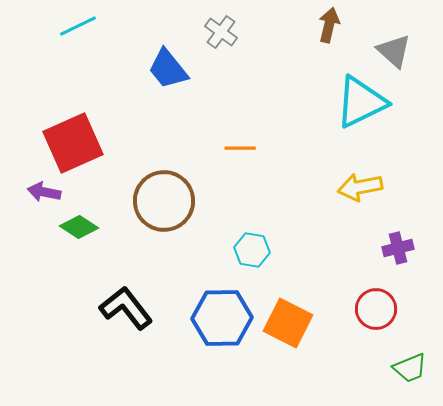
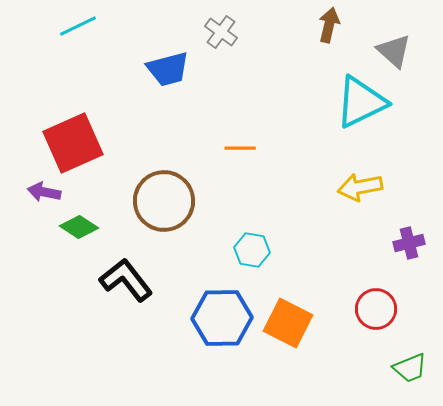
blue trapezoid: rotated 66 degrees counterclockwise
purple cross: moved 11 px right, 5 px up
black L-shape: moved 28 px up
